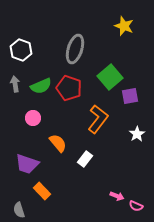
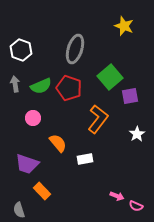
white rectangle: rotated 42 degrees clockwise
